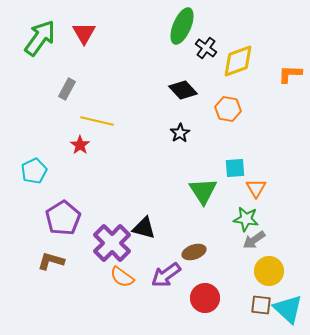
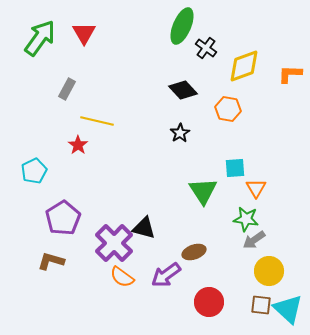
yellow diamond: moved 6 px right, 5 px down
red star: moved 2 px left
purple cross: moved 2 px right
red circle: moved 4 px right, 4 px down
